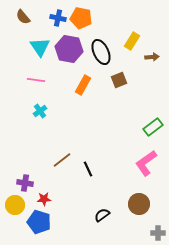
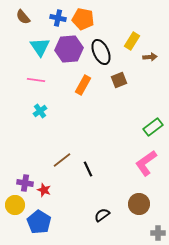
orange pentagon: moved 2 px right, 1 px down
purple hexagon: rotated 16 degrees counterclockwise
brown arrow: moved 2 px left
red star: moved 9 px up; rotated 24 degrees clockwise
blue pentagon: rotated 15 degrees clockwise
